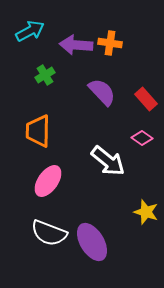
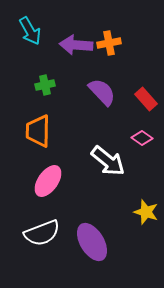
cyan arrow: rotated 88 degrees clockwise
orange cross: moved 1 px left; rotated 20 degrees counterclockwise
green cross: moved 10 px down; rotated 18 degrees clockwise
white semicircle: moved 7 px left; rotated 42 degrees counterclockwise
